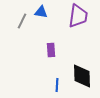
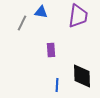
gray line: moved 2 px down
